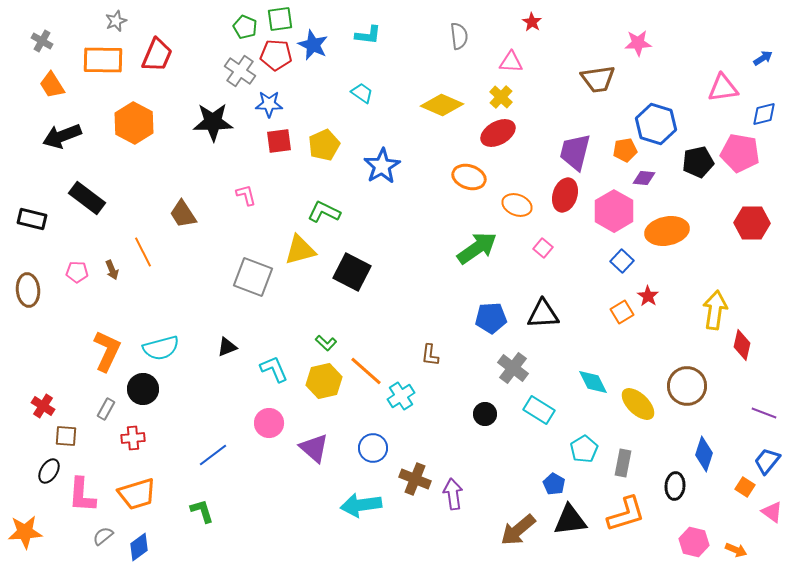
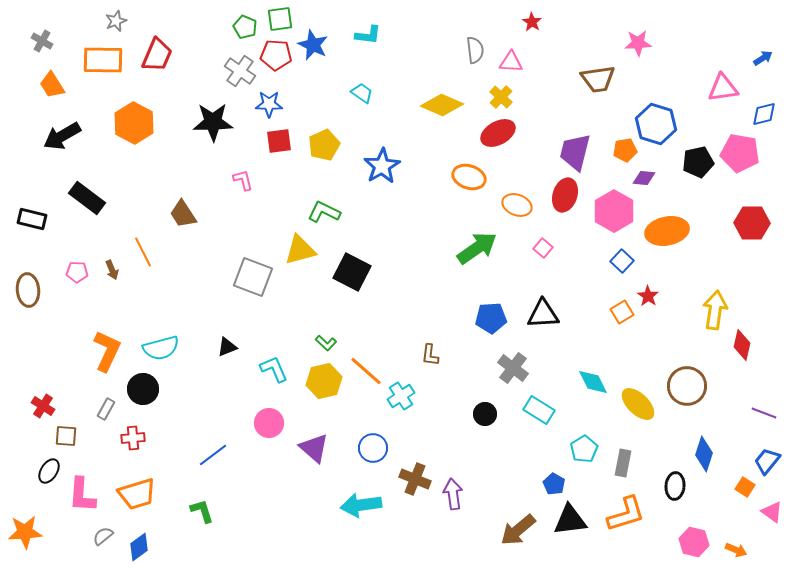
gray semicircle at (459, 36): moved 16 px right, 14 px down
black arrow at (62, 136): rotated 9 degrees counterclockwise
pink L-shape at (246, 195): moved 3 px left, 15 px up
